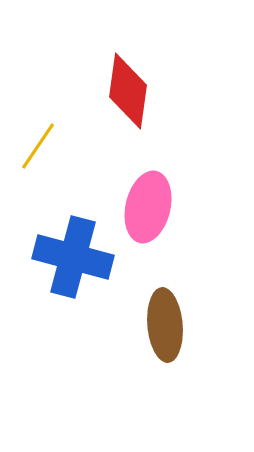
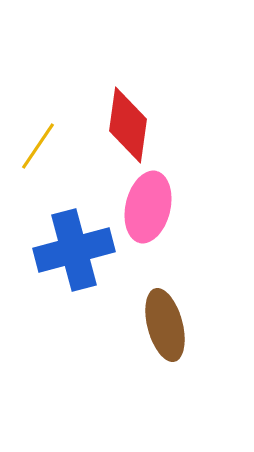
red diamond: moved 34 px down
blue cross: moved 1 px right, 7 px up; rotated 30 degrees counterclockwise
brown ellipse: rotated 10 degrees counterclockwise
